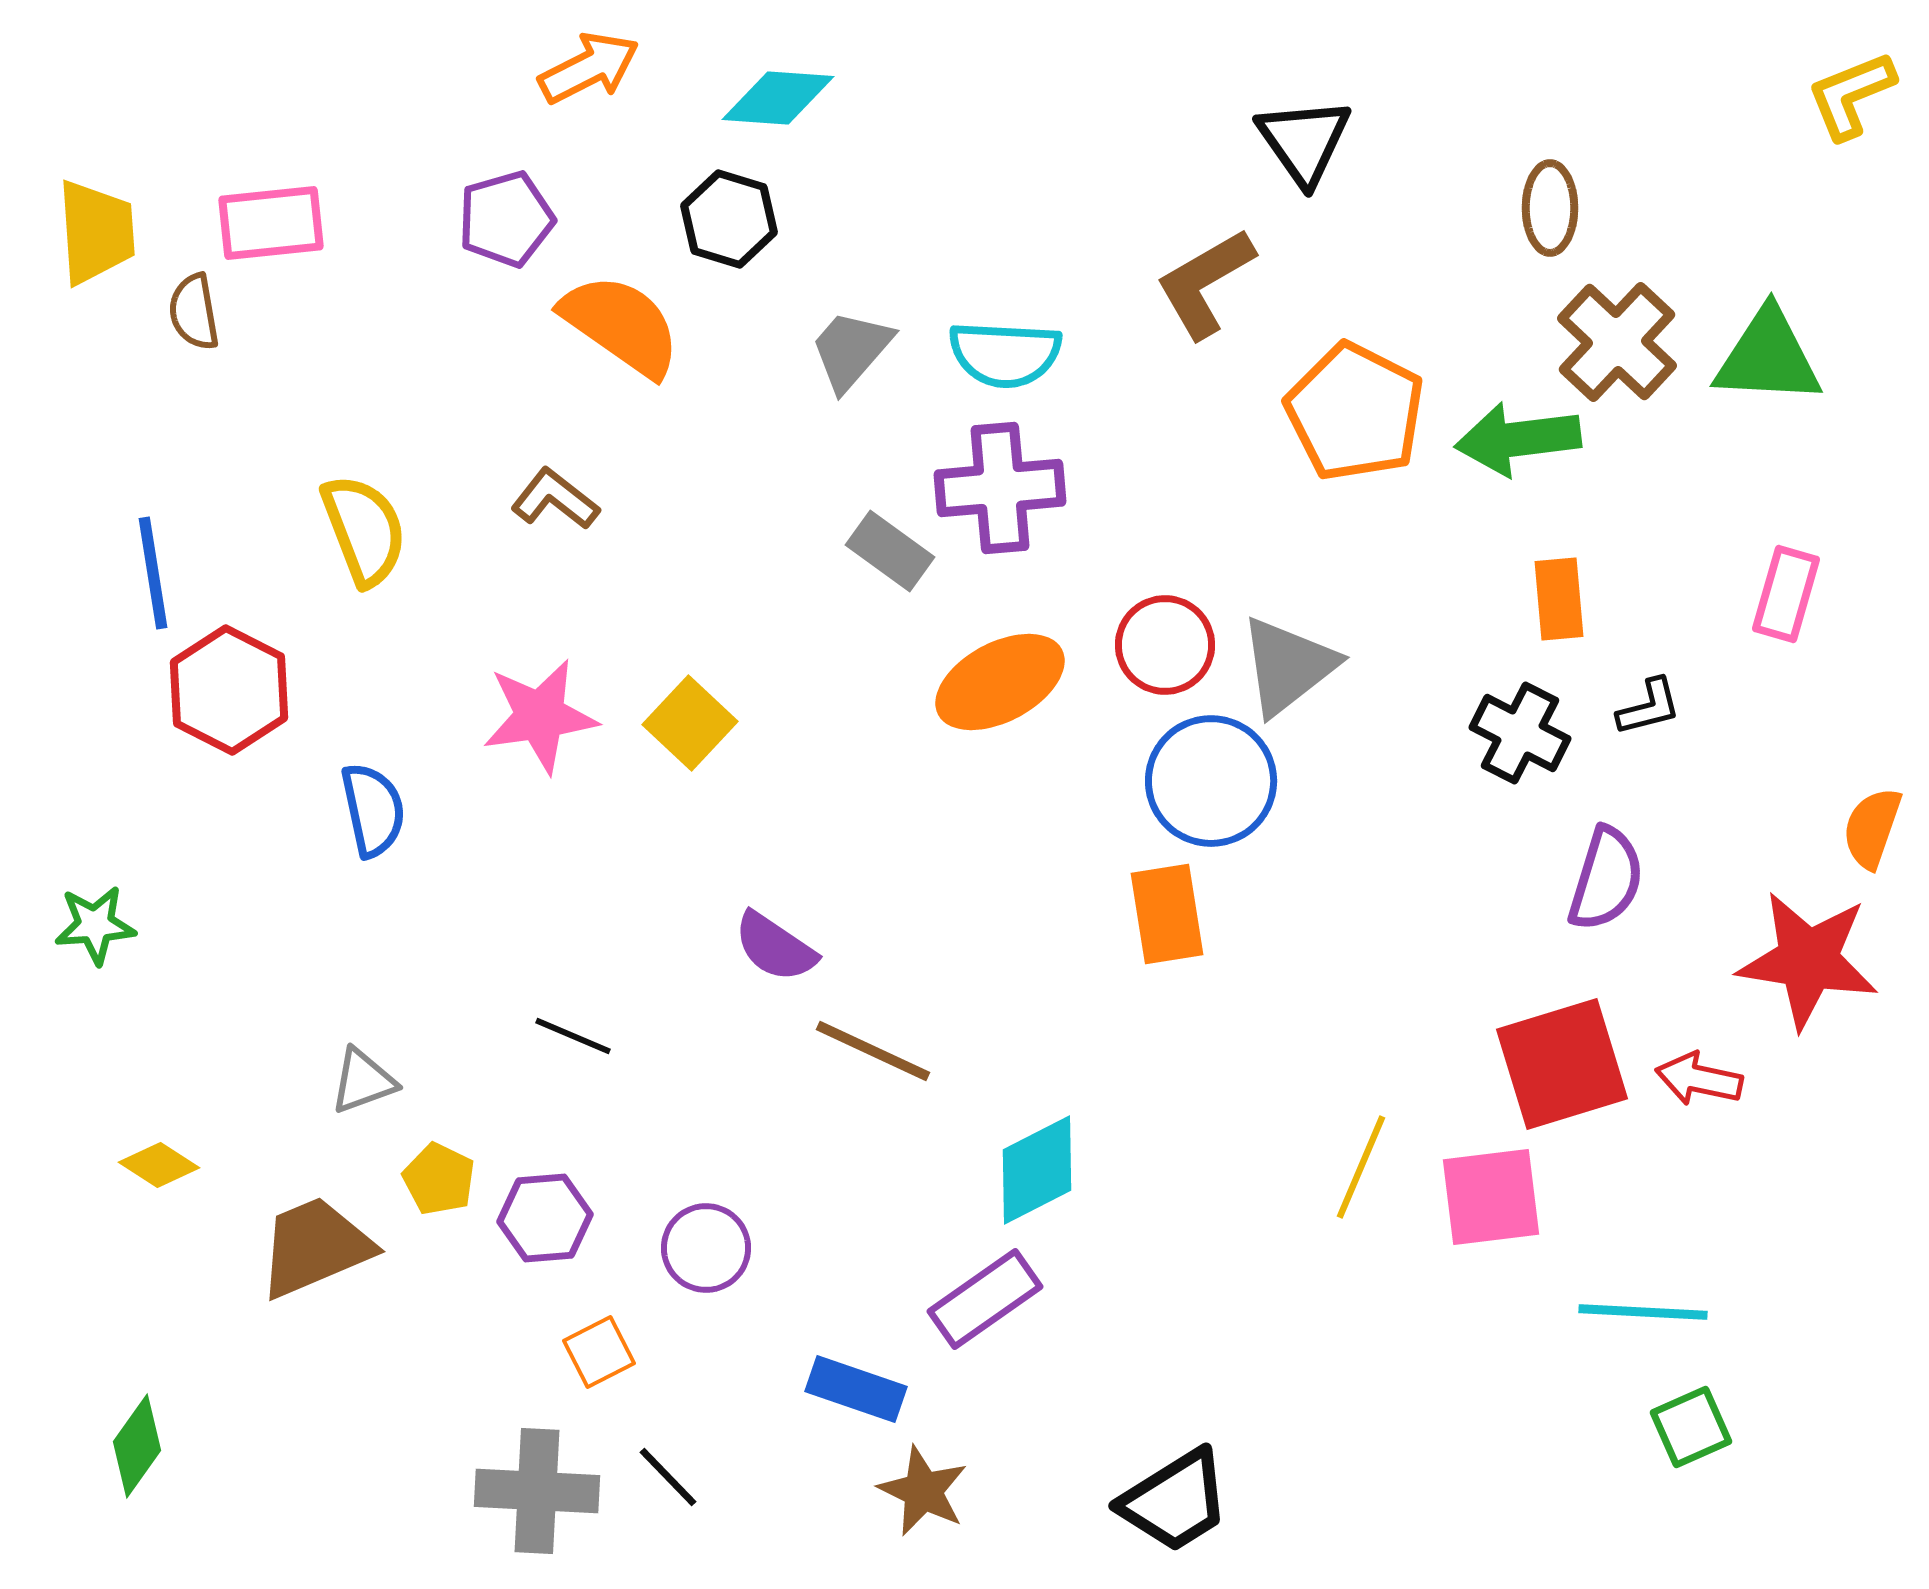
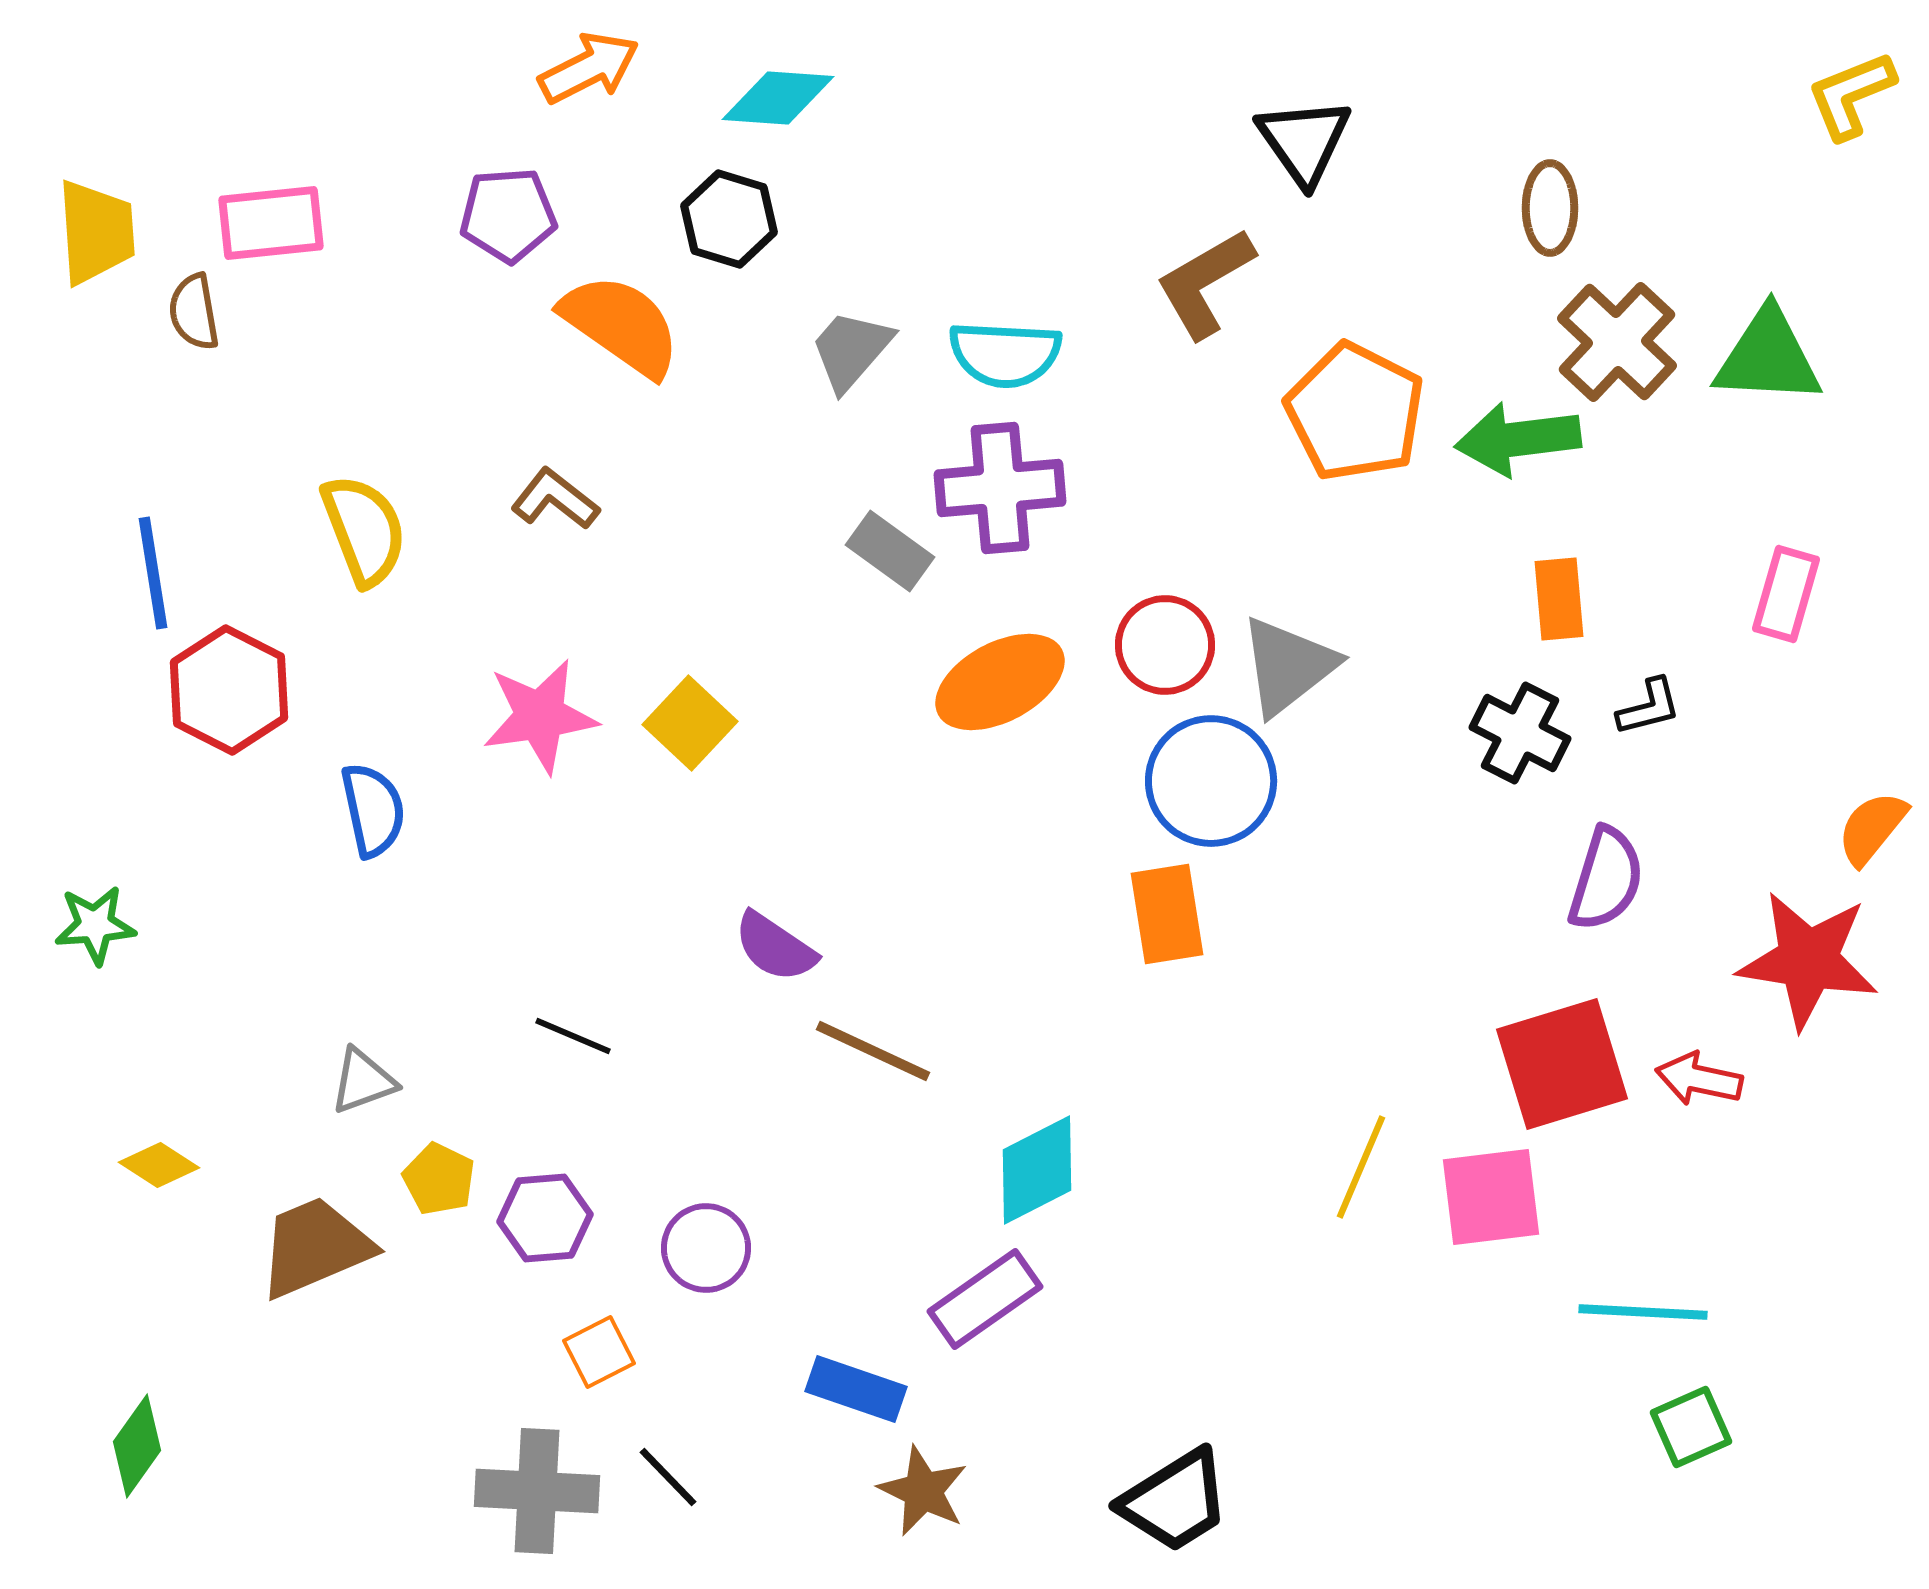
purple pentagon at (506, 219): moved 2 px right, 4 px up; rotated 12 degrees clockwise
orange semicircle at (1872, 828): rotated 20 degrees clockwise
